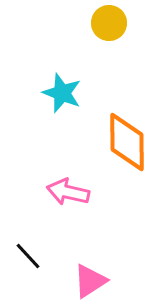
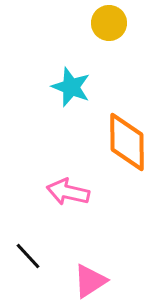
cyan star: moved 9 px right, 6 px up
